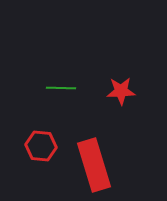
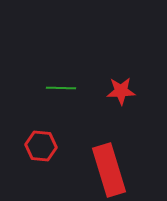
red rectangle: moved 15 px right, 5 px down
